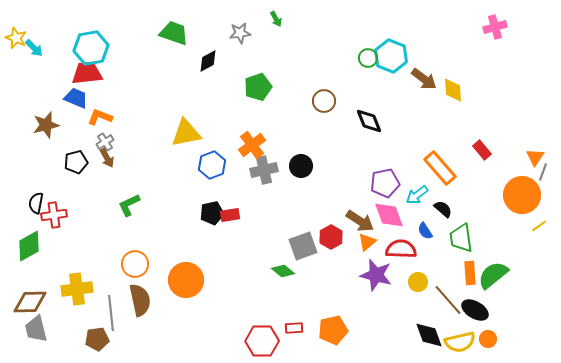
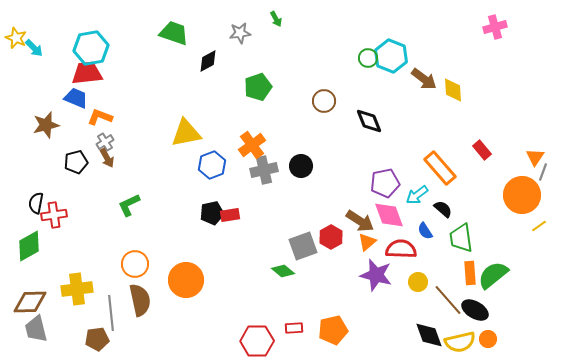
red hexagon at (262, 341): moved 5 px left
